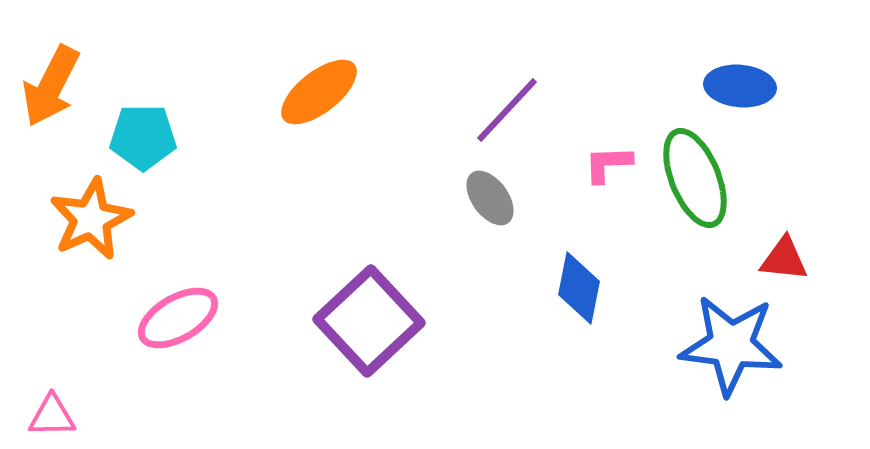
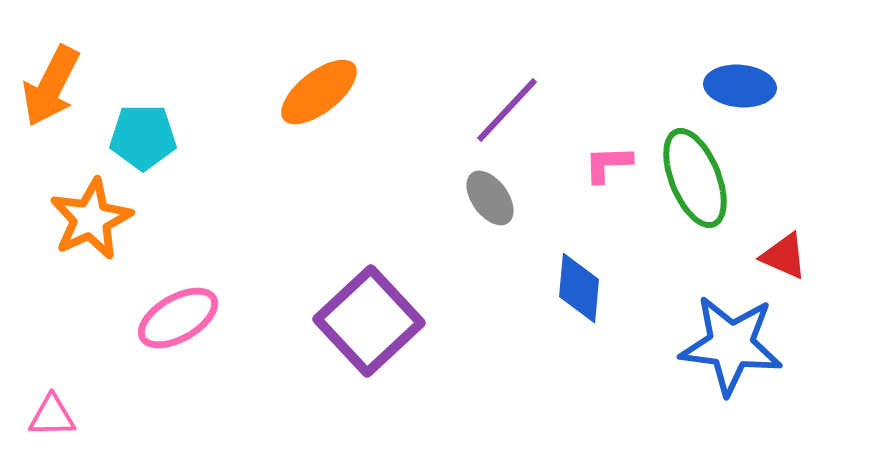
red triangle: moved 3 px up; rotated 18 degrees clockwise
blue diamond: rotated 6 degrees counterclockwise
